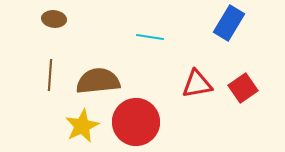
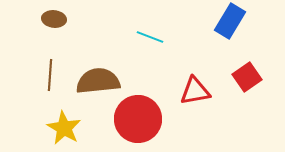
blue rectangle: moved 1 px right, 2 px up
cyan line: rotated 12 degrees clockwise
red triangle: moved 2 px left, 7 px down
red square: moved 4 px right, 11 px up
red circle: moved 2 px right, 3 px up
yellow star: moved 18 px left, 2 px down; rotated 16 degrees counterclockwise
